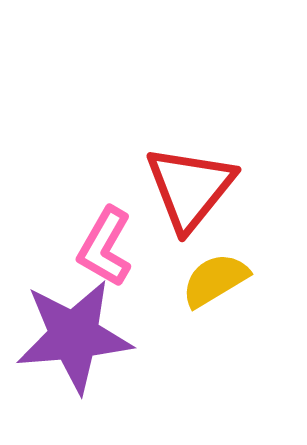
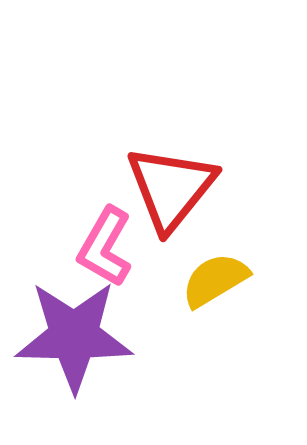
red triangle: moved 19 px left
purple star: rotated 6 degrees clockwise
